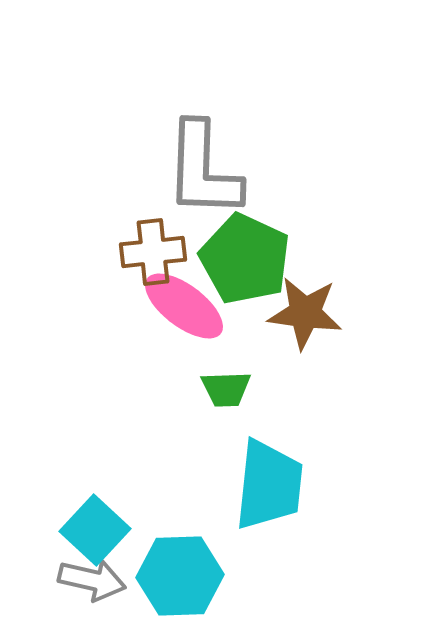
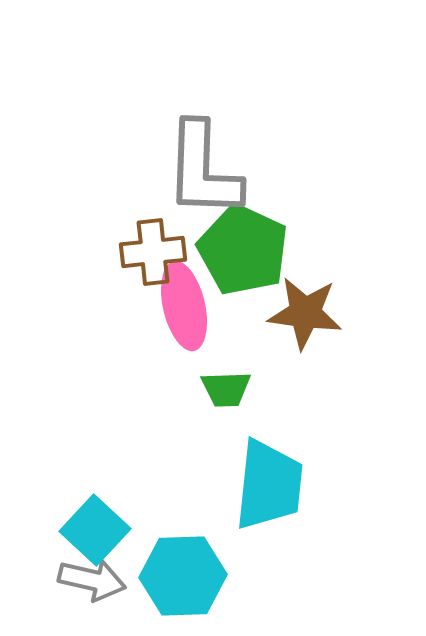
green pentagon: moved 2 px left, 9 px up
pink ellipse: rotated 40 degrees clockwise
cyan hexagon: moved 3 px right
